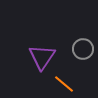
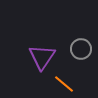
gray circle: moved 2 px left
